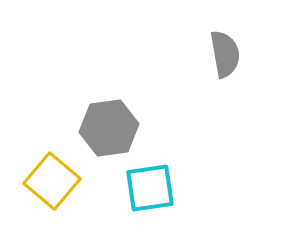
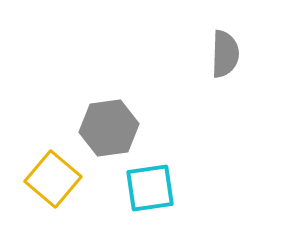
gray semicircle: rotated 12 degrees clockwise
yellow square: moved 1 px right, 2 px up
